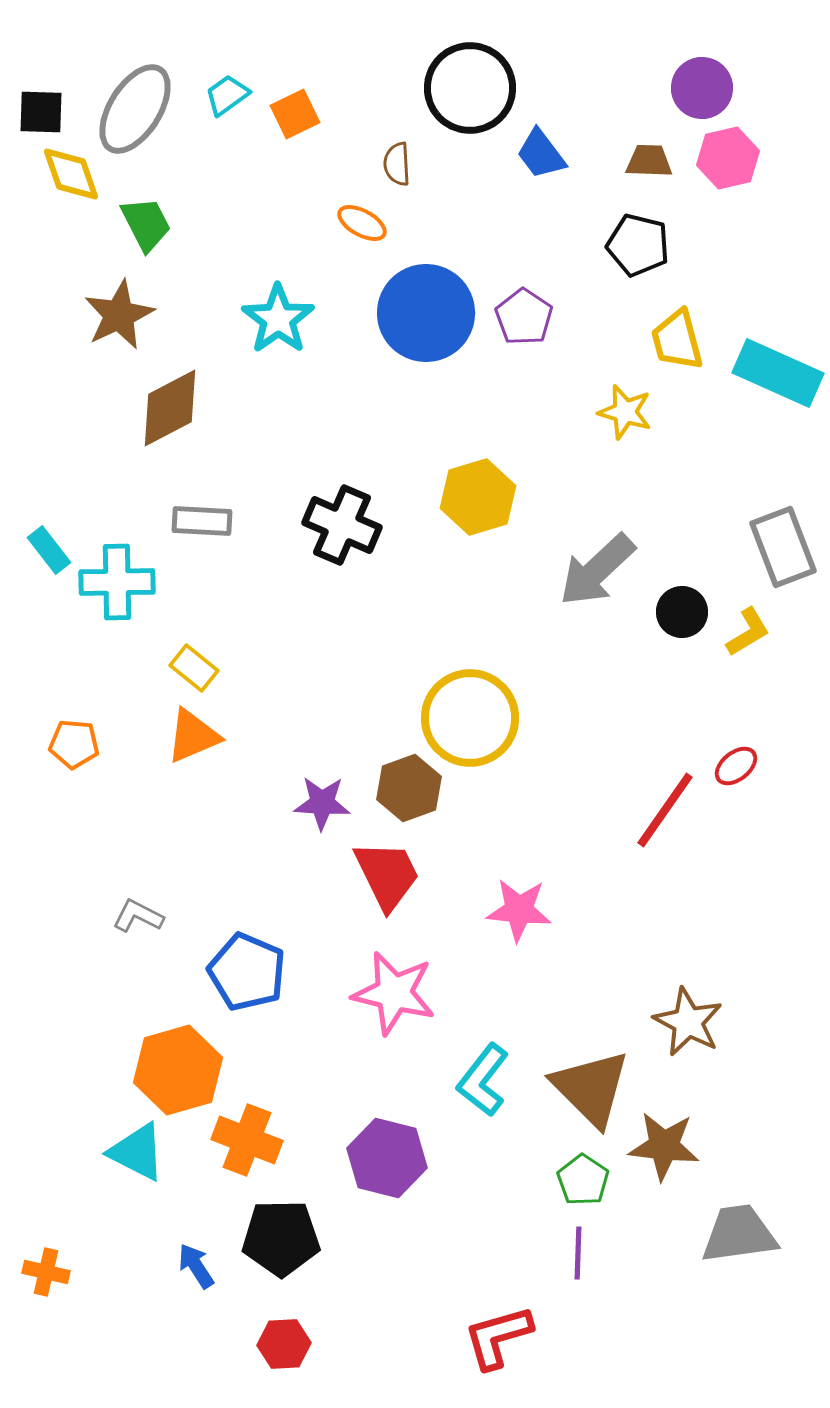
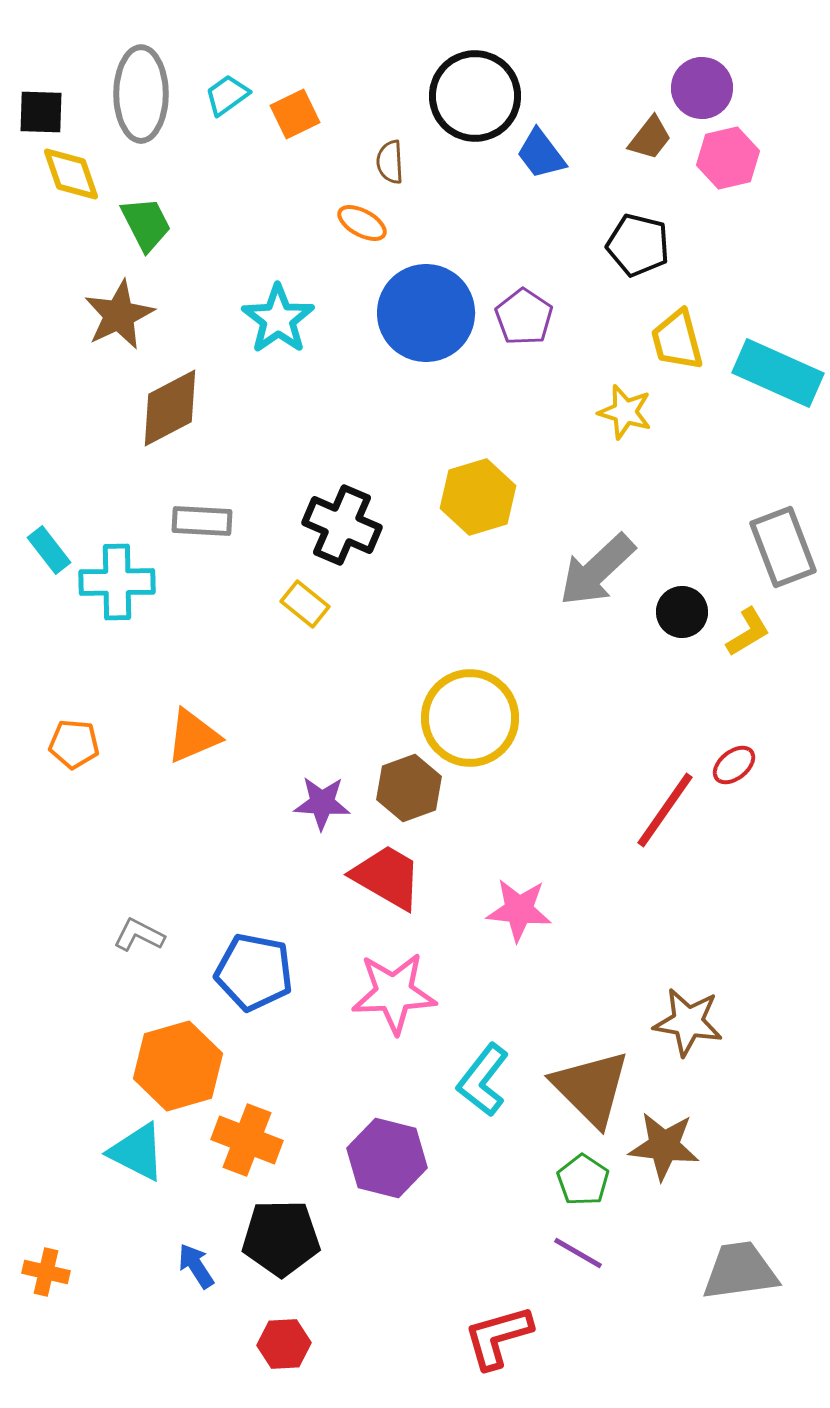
black circle at (470, 88): moved 5 px right, 8 px down
gray ellipse at (135, 109): moved 6 px right, 15 px up; rotated 32 degrees counterclockwise
brown trapezoid at (649, 161): moved 1 px right, 23 px up; rotated 126 degrees clockwise
brown semicircle at (397, 164): moved 7 px left, 2 px up
yellow rectangle at (194, 668): moved 111 px right, 64 px up
red ellipse at (736, 766): moved 2 px left, 1 px up
red trapezoid at (387, 875): moved 2 px down; rotated 34 degrees counterclockwise
gray L-shape at (138, 916): moved 1 px right, 19 px down
blue pentagon at (247, 972): moved 7 px right; rotated 12 degrees counterclockwise
pink star at (394, 993): rotated 16 degrees counterclockwise
brown star at (688, 1022): rotated 18 degrees counterclockwise
orange hexagon at (178, 1070): moved 4 px up
gray trapezoid at (739, 1234): moved 1 px right, 37 px down
purple line at (578, 1253): rotated 62 degrees counterclockwise
